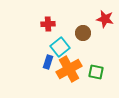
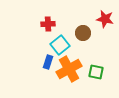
cyan square: moved 2 px up
